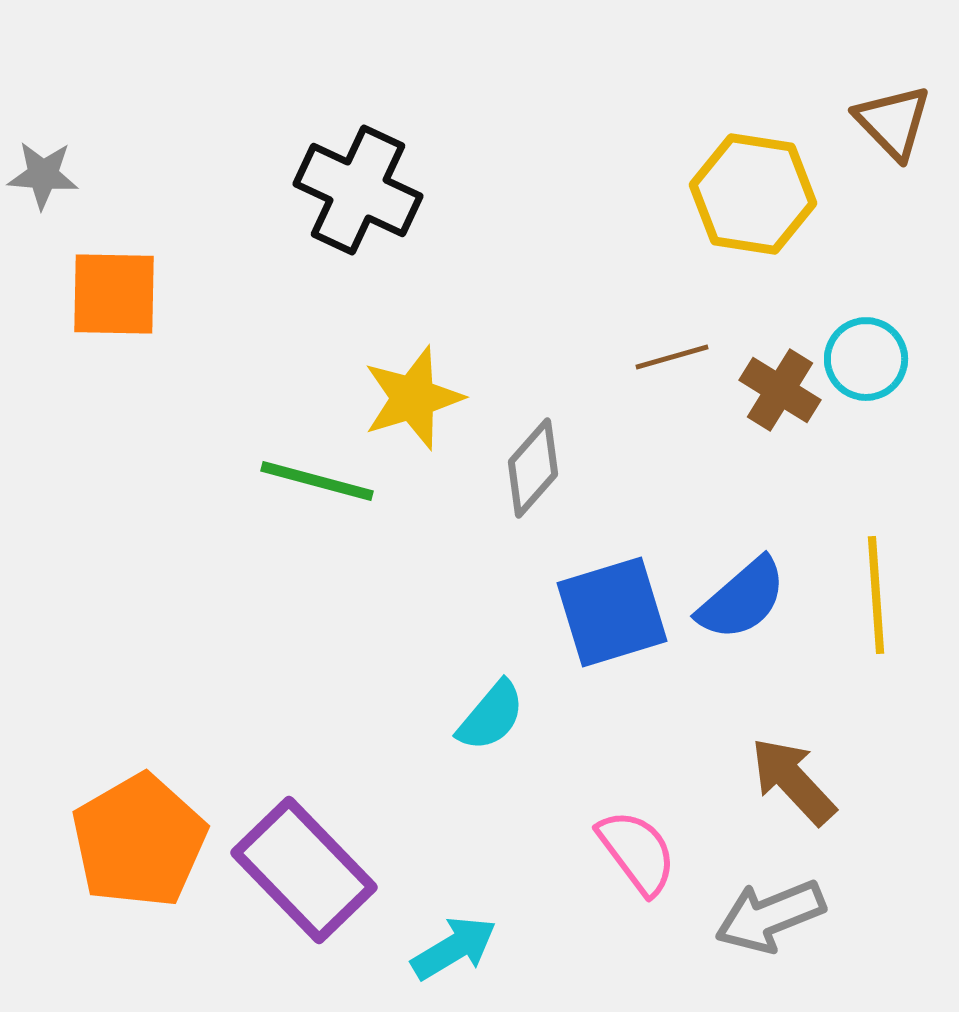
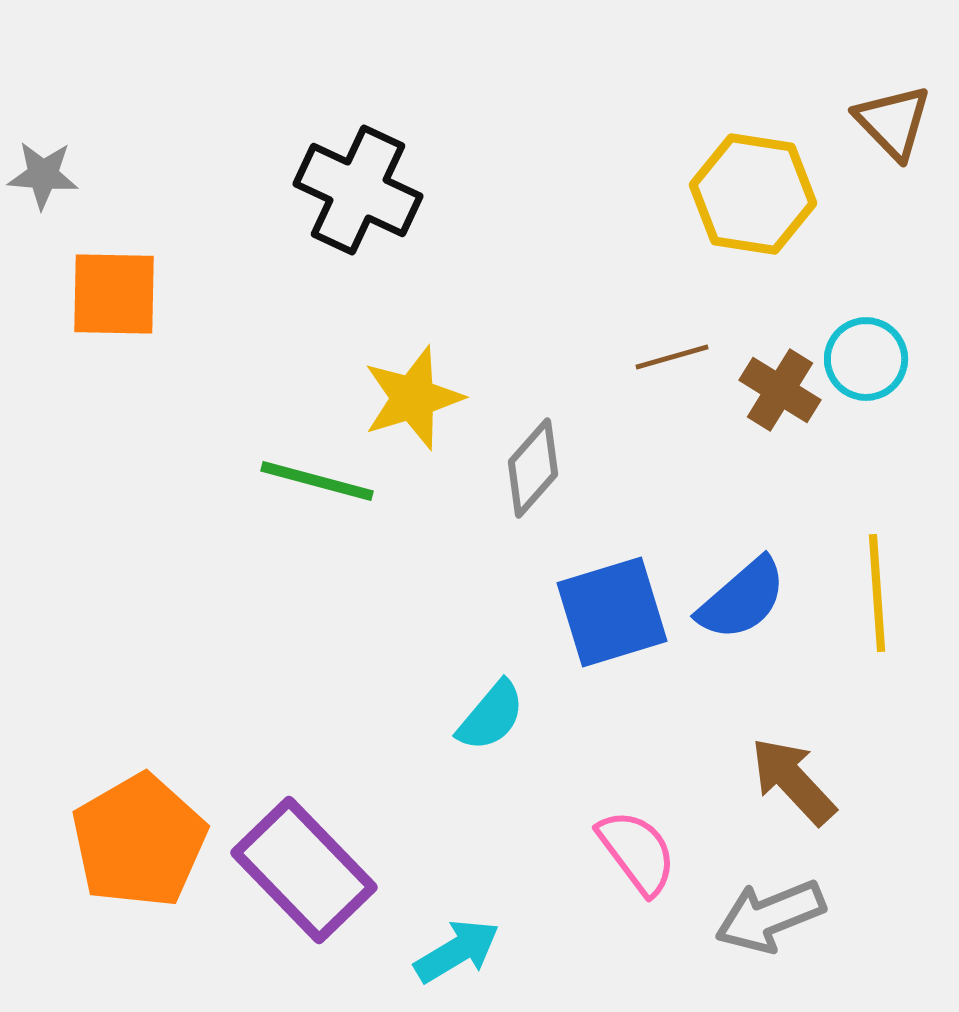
yellow line: moved 1 px right, 2 px up
cyan arrow: moved 3 px right, 3 px down
